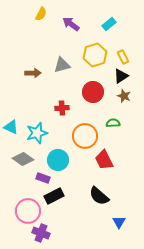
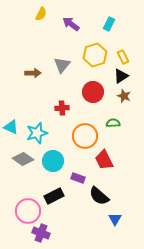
cyan rectangle: rotated 24 degrees counterclockwise
gray triangle: rotated 36 degrees counterclockwise
cyan circle: moved 5 px left, 1 px down
purple rectangle: moved 35 px right
blue triangle: moved 4 px left, 3 px up
